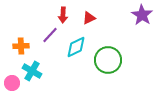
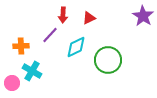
purple star: moved 1 px right, 1 px down
